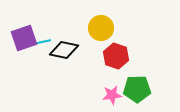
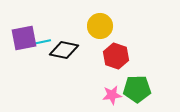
yellow circle: moved 1 px left, 2 px up
purple square: rotated 8 degrees clockwise
